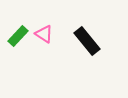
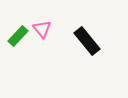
pink triangle: moved 2 px left, 5 px up; rotated 18 degrees clockwise
